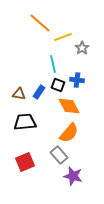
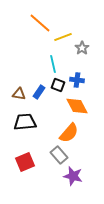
orange diamond: moved 8 px right
